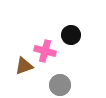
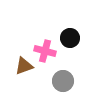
black circle: moved 1 px left, 3 px down
gray circle: moved 3 px right, 4 px up
